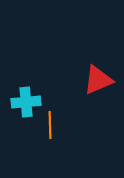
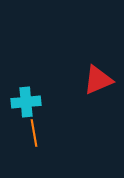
orange line: moved 16 px left, 8 px down; rotated 8 degrees counterclockwise
